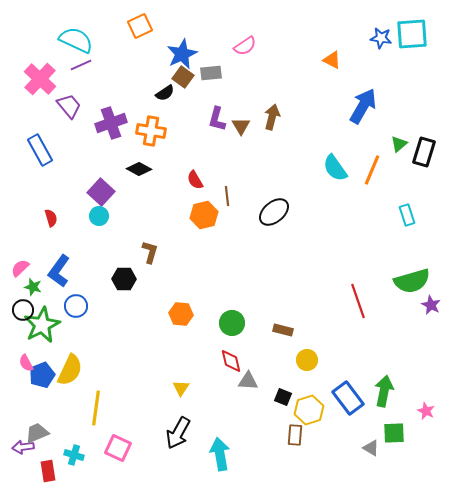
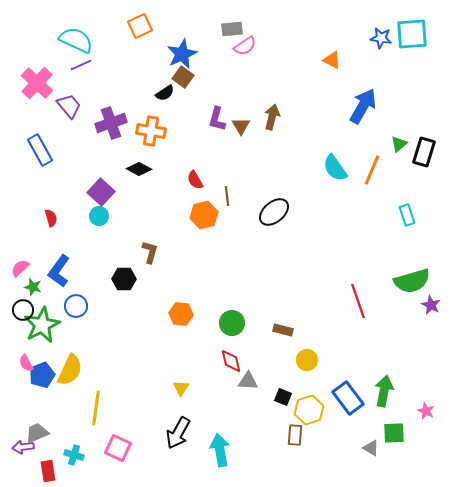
gray rectangle at (211, 73): moved 21 px right, 44 px up
pink cross at (40, 79): moved 3 px left, 4 px down
cyan arrow at (220, 454): moved 4 px up
